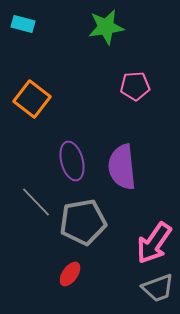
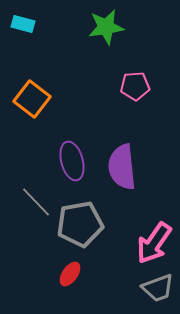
gray pentagon: moved 3 px left, 2 px down
